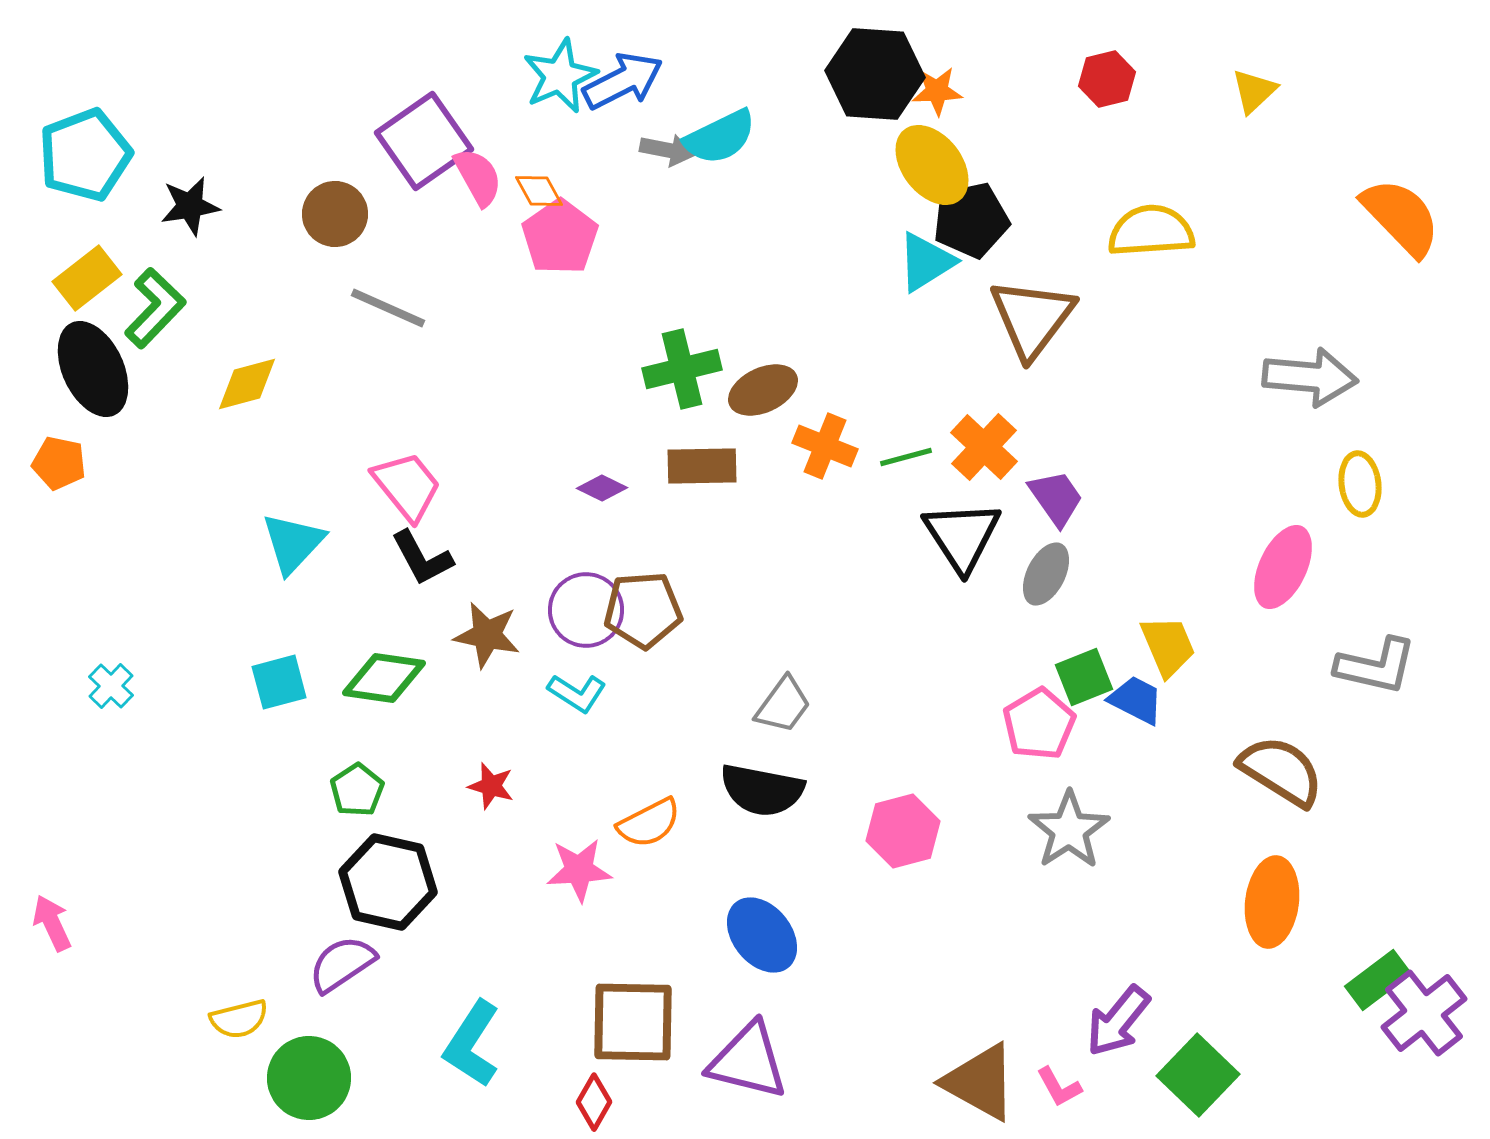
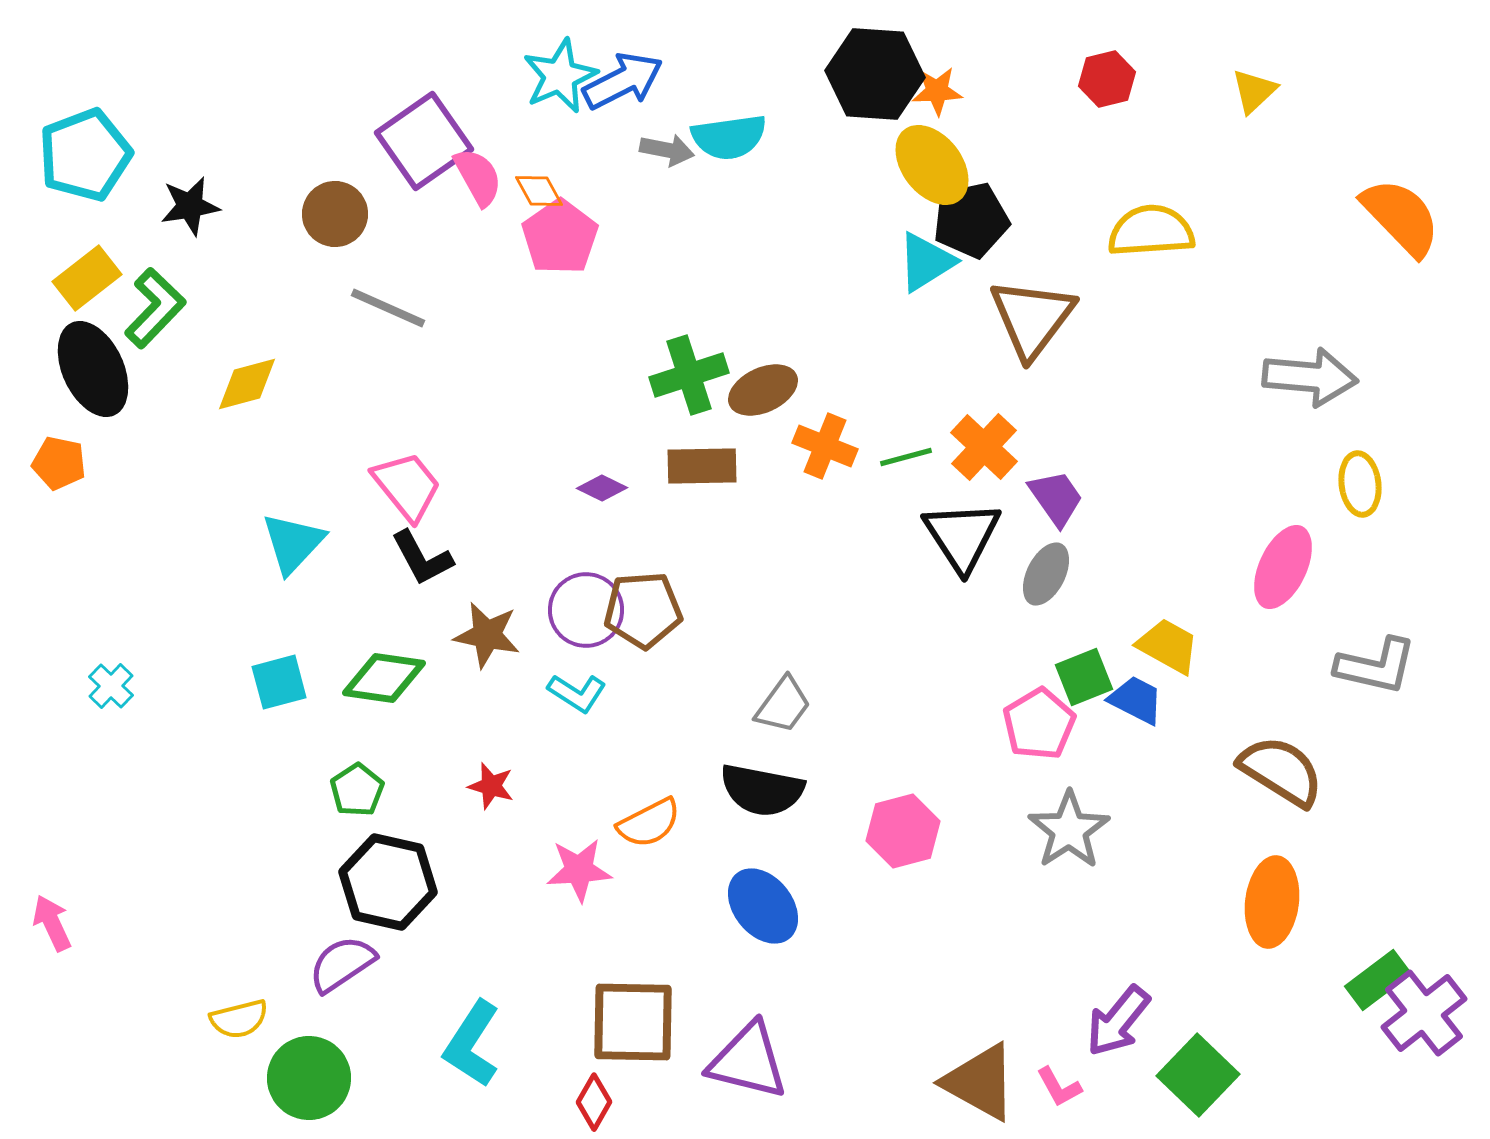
cyan semicircle at (720, 137): moved 9 px right; rotated 18 degrees clockwise
green cross at (682, 369): moved 7 px right, 6 px down; rotated 4 degrees counterclockwise
yellow trapezoid at (1168, 646): rotated 38 degrees counterclockwise
blue ellipse at (762, 935): moved 1 px right, 29 px up
